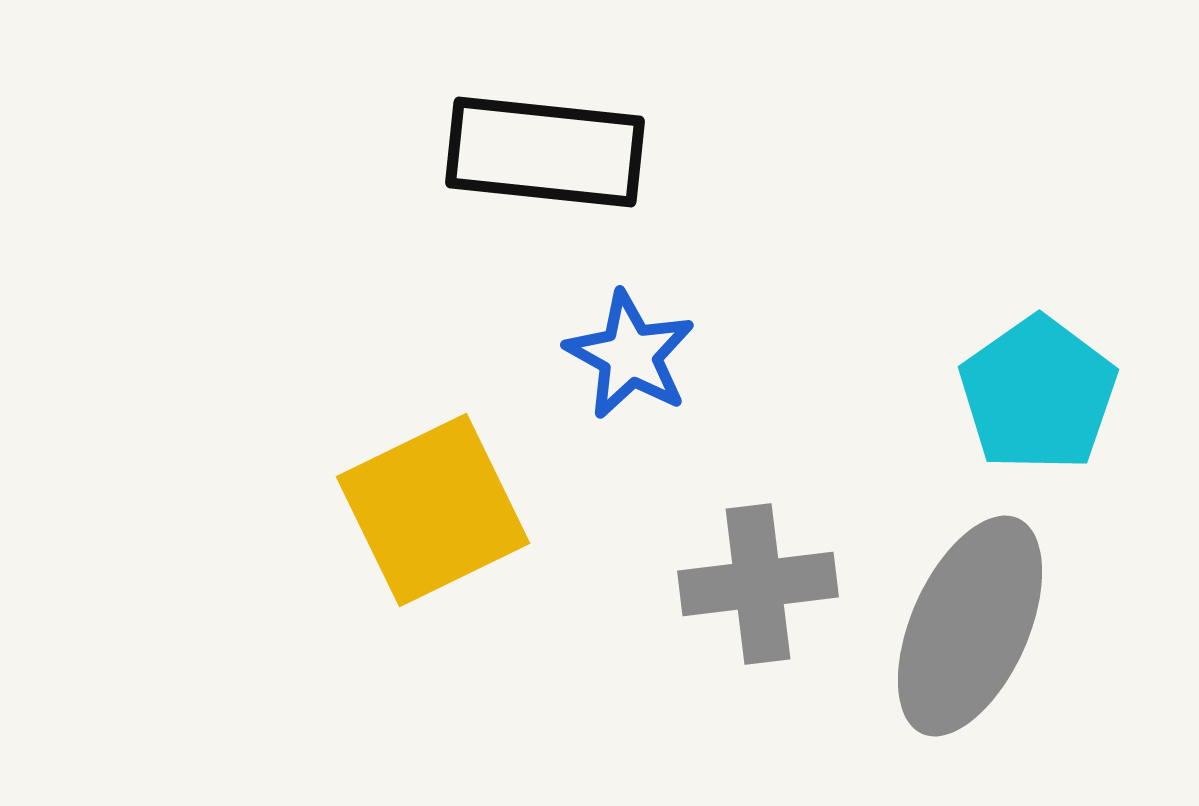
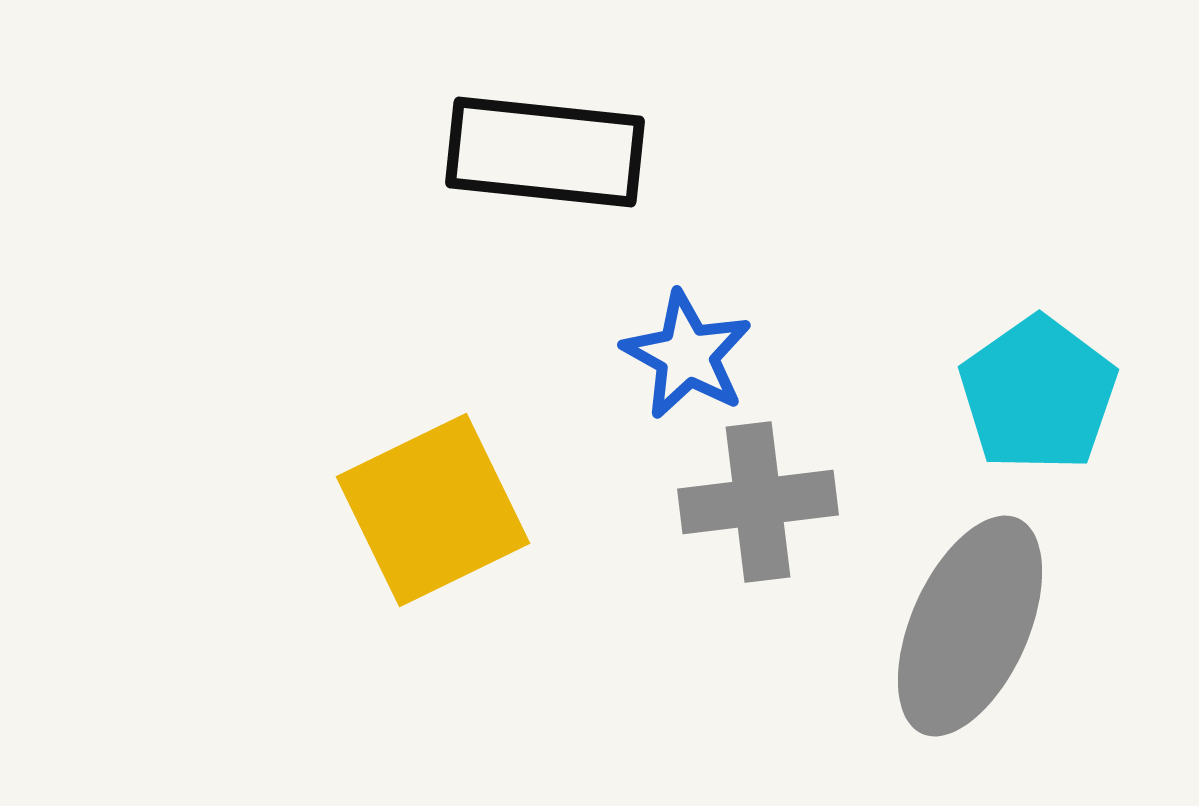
blue star: moved 57 px right
gray cross: moved 82 px up
